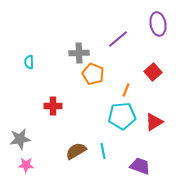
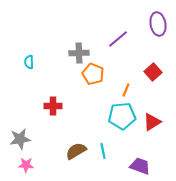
red triangle: moved 2 px left
